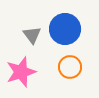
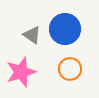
gray triangle: rotated 18 degrees counterclockwise
orange circle: moved 2 px down
